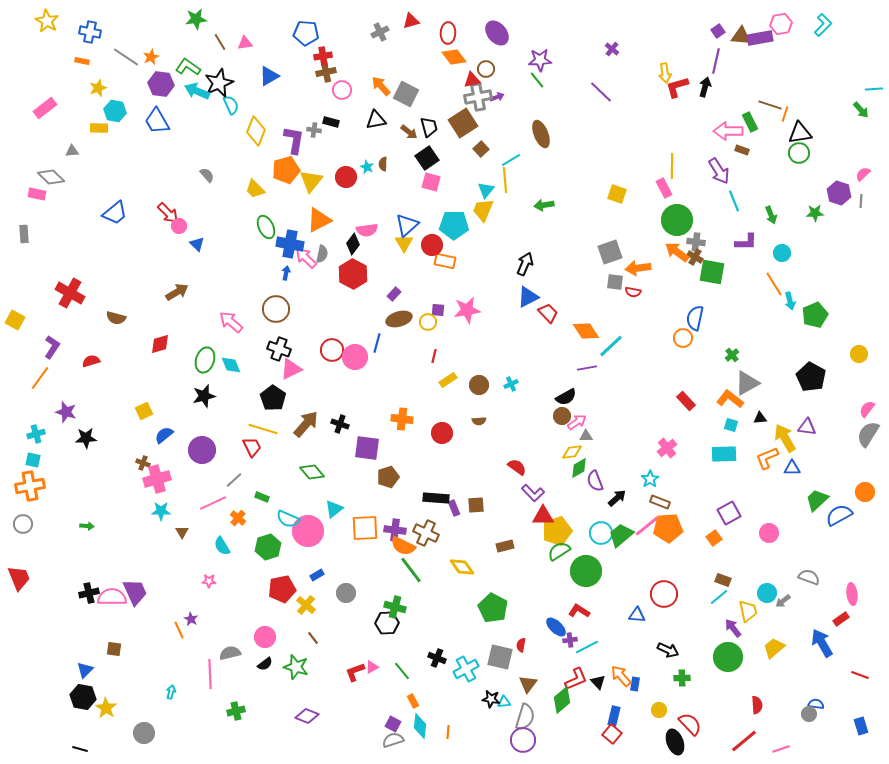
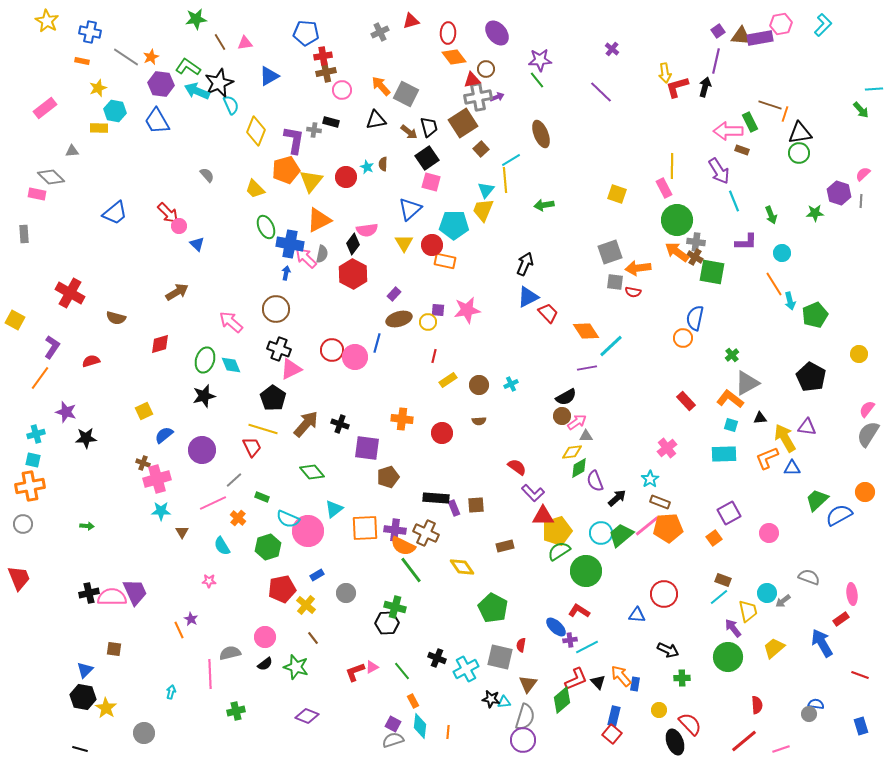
blue triangle at (407, 225): moved 3 px right, 16 px up
